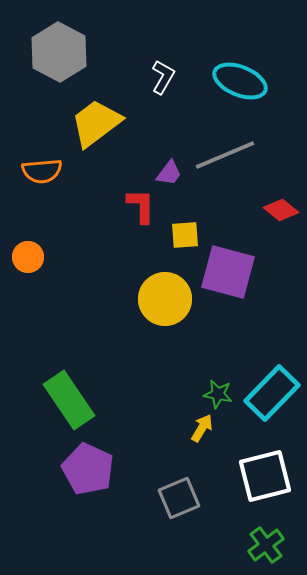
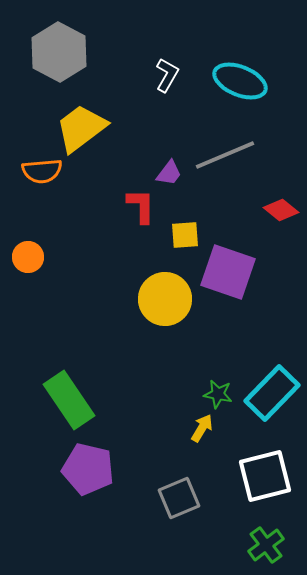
white L-shape: moved 4 px right, 2 px up
yellow trapezoid: moved 15 px left, 5 px down
purple square: rotated 4 degrees clockwise
purple pentagon: rotated 12 degrees counterclockwise
